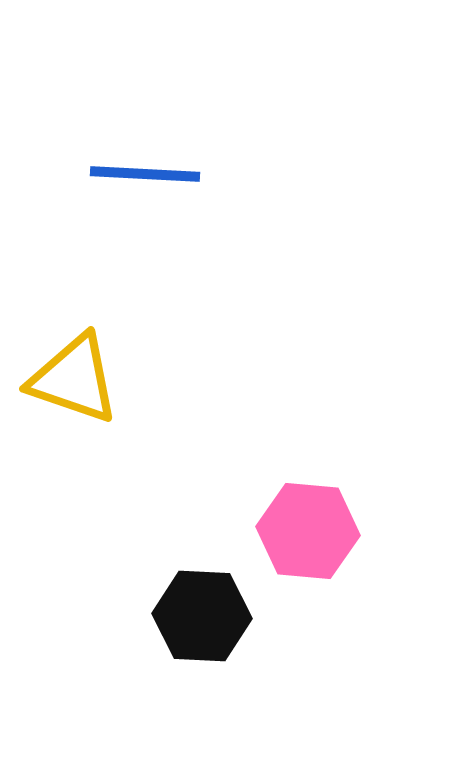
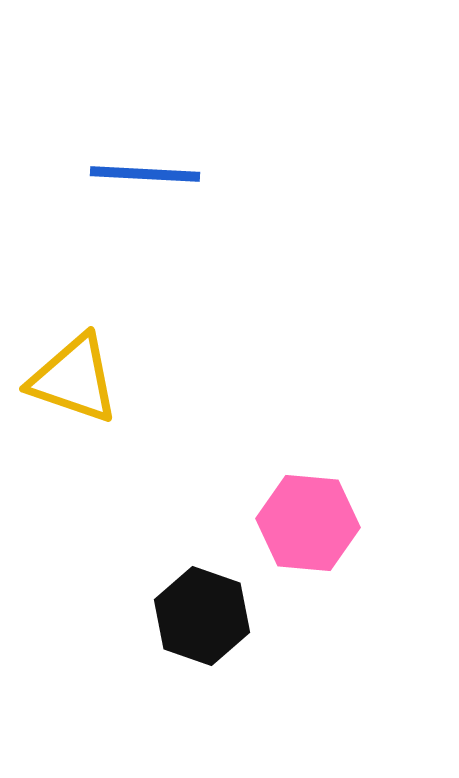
pink hexagon: moved 8 px up
black hexagon: rotated 16 degrees clockwise
